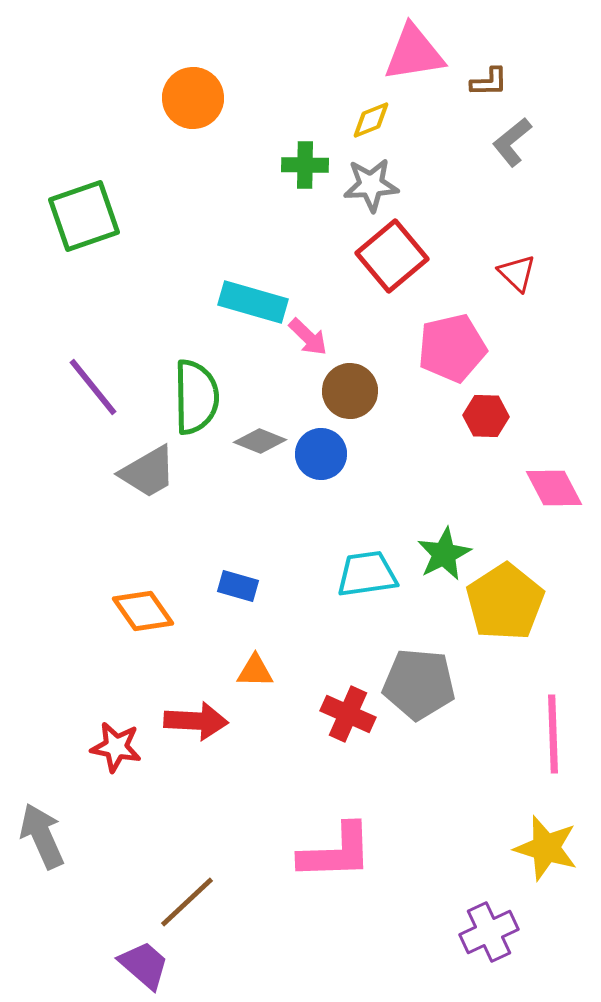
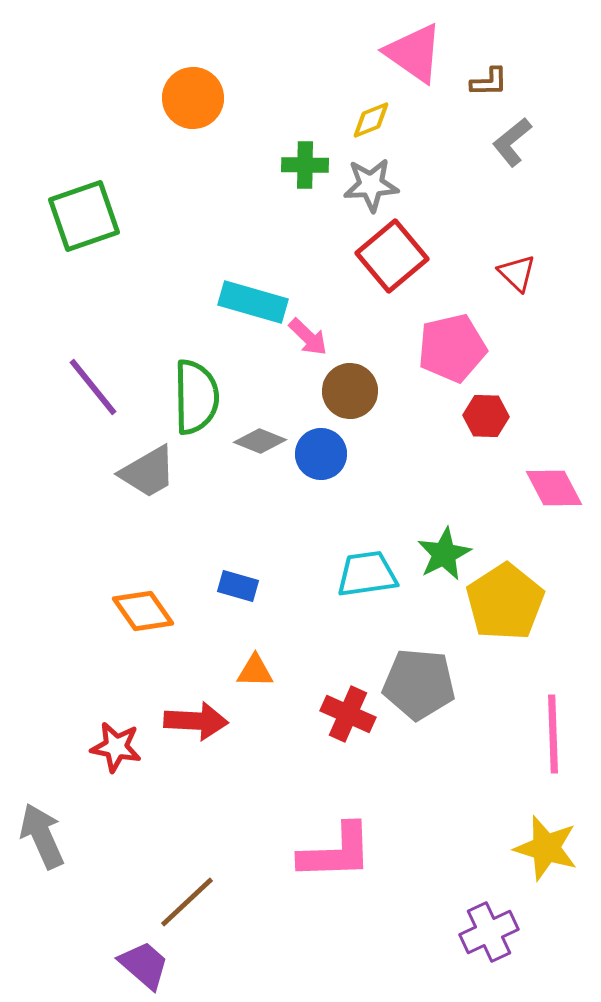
pink triangle: rotated 44 degrees clockwise
